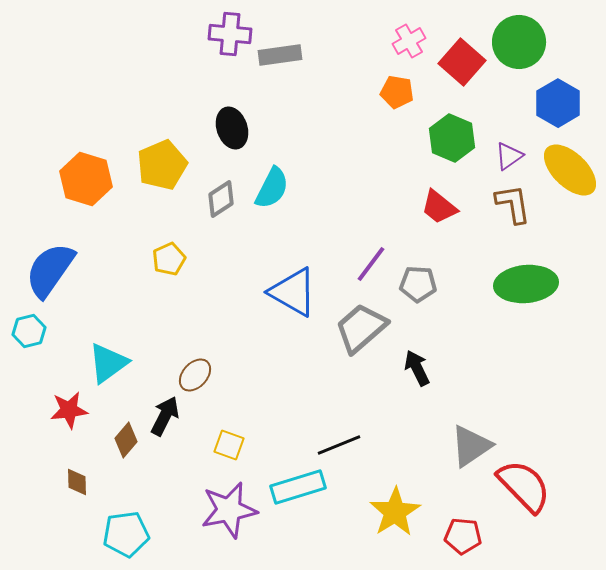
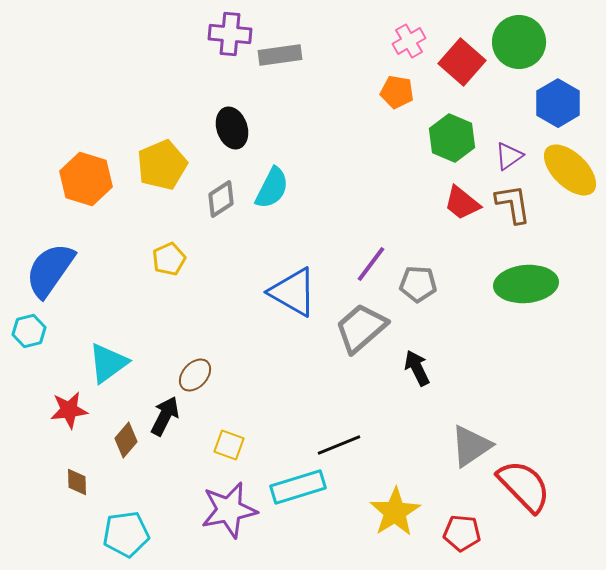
red trapezoid at (439, 207): moved 23 px right, 4 px up
red pentagon at (463, 536): moved 1 px left, 3 px up
